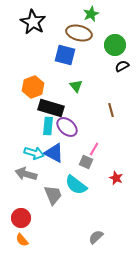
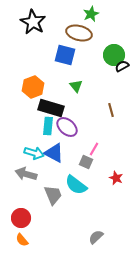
green circle: moved 1 px left, 10 px down
